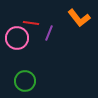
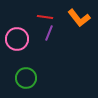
red line: moved 14 px right, 6 px up
pink circle: moved 1 px down
green circle: moved 1 px right, 3 px up
